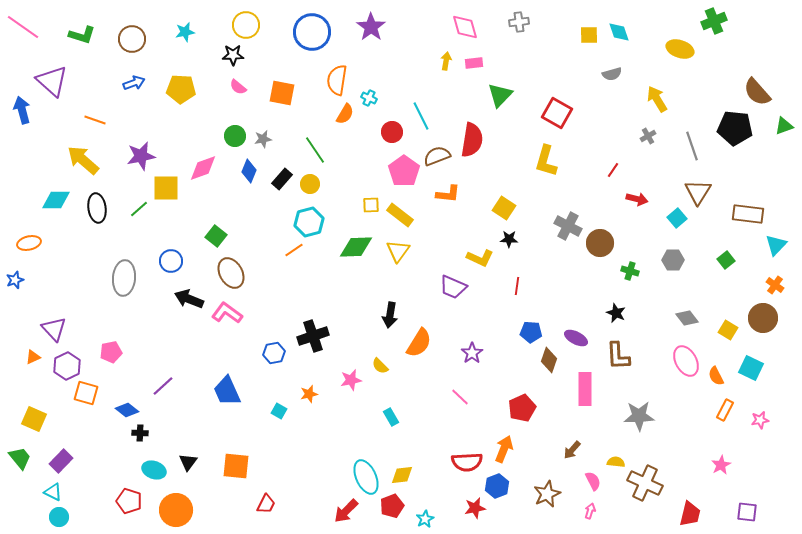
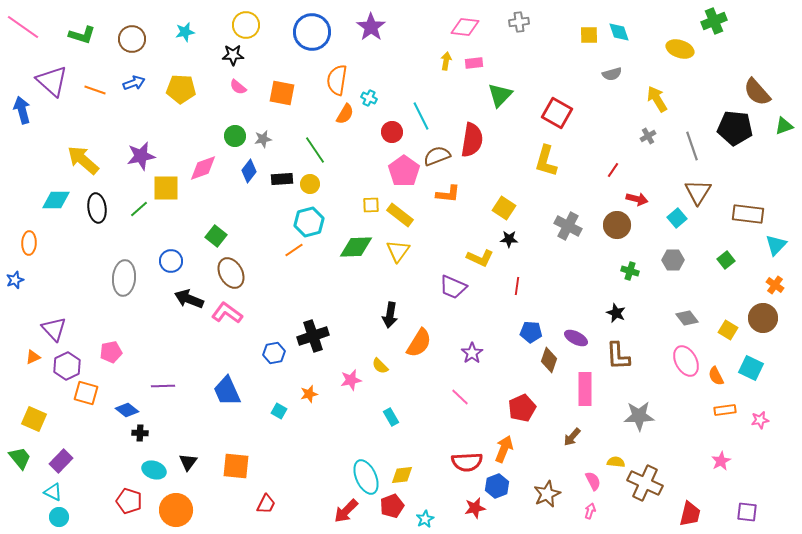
pink diamond at (465, 27): rotated 68 degrees counterclockwise
orange line at (95, 120): moved 30 px up
blue diamond at (249, 171): rotated 15 degrees clockwise
black rectangle at (282, 179): rotated 45 degrees clockwise
orange ellipse at (29, 243): rotated 75 degrees counterclockwise
brown circle at (600, 243): moved 17 px right, 18 px up
purple line at (163, 386): rotated 40 degrees clockwise
orange rectangle at (725, 410): rotated 55 degrees clockwise
brown arrow at (572, 450): moved 13 px up
pink star at (721, 465): moved 4 px up
